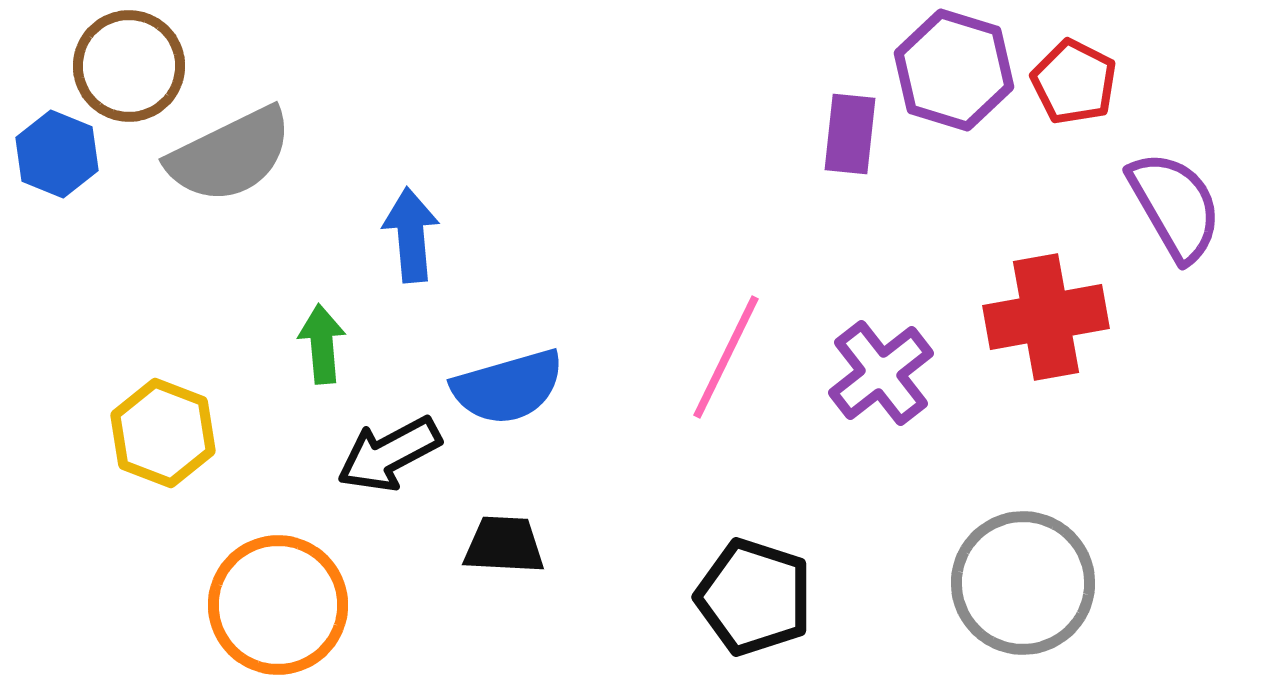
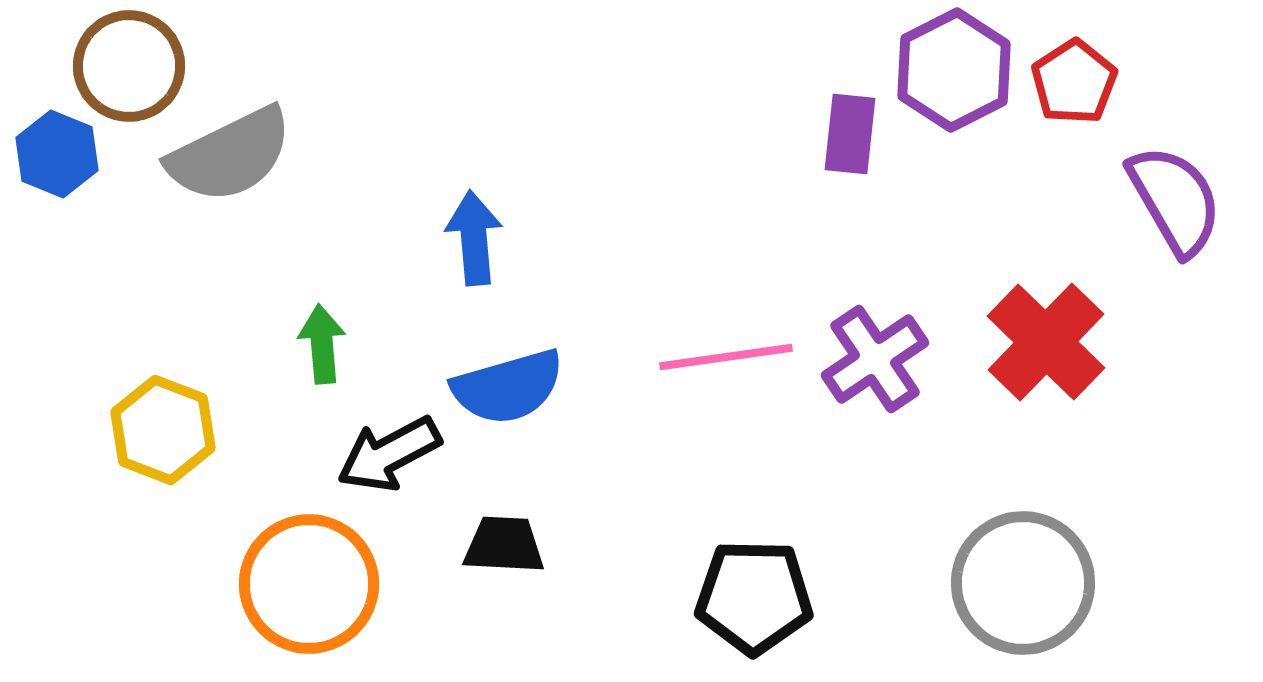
purple hexagon: rotated 16 degrees clockwise
red pentagon: rotated 12 degrees clockwise
purple semicircle: moved 6 px up
blue arrow: moved 63 px right, 3 px down
red cross: moved 25 px down; rotated 36 degrees counterclockwise
pink line: rotated 56 degrees clockwise
purple cross: moved 6 px left, 14 px up; rotated 4 degrees clockwise
yellow hexagon: moved 3 px up
black pentagon: rotated 17 degrees counterclockwise
orange circle: moved 31 px right, 21 px up
